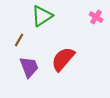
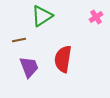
pink cross: rotated 24 degrees clockwise
brown line: rotated 48 degrees clockwise
red semicircle: rotated 32 degrees counterclockwise
